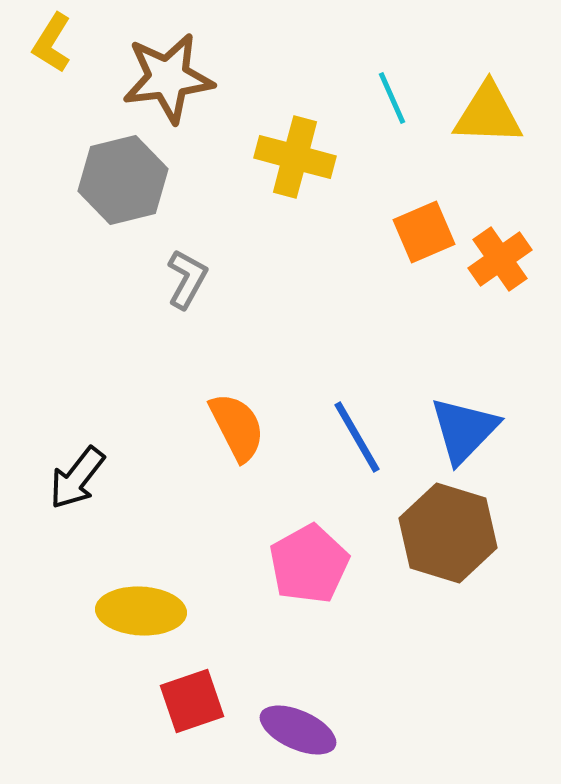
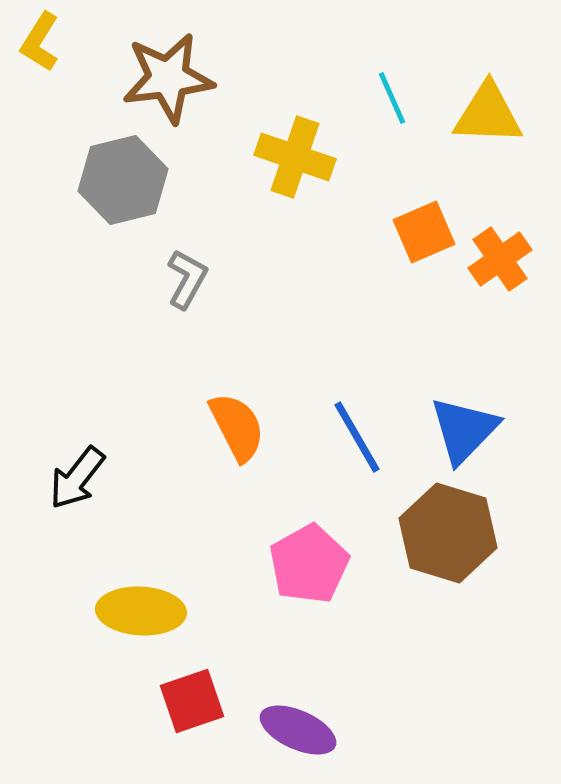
yellow L-shape: moved 12 px left, 1 px up
yellow cross: rotated 4 degrees clockwise
